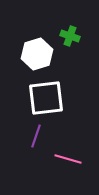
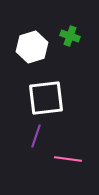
white hexagon: moved 5 px left, 7 px up
pink line: rotated 8 degrees counterclockwise
